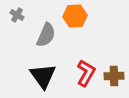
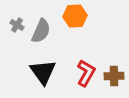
gray cross: moved 10 px down
gray semicircle: moved 5 px left, 4 px up
black triangle: moved 4 px up
